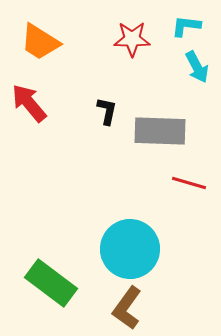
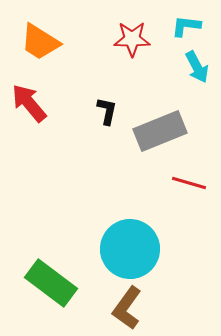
gray rectangle: rotated 24 degrees counterclockwise
